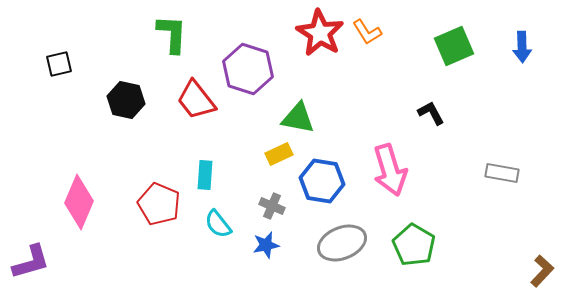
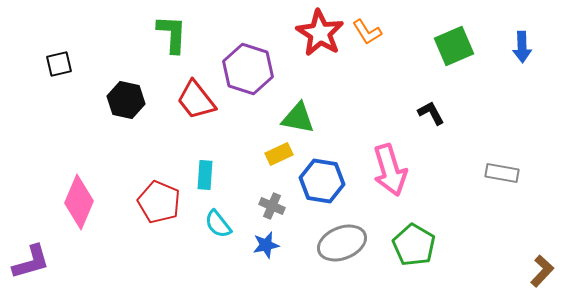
red pentagon: moved 2 px up
